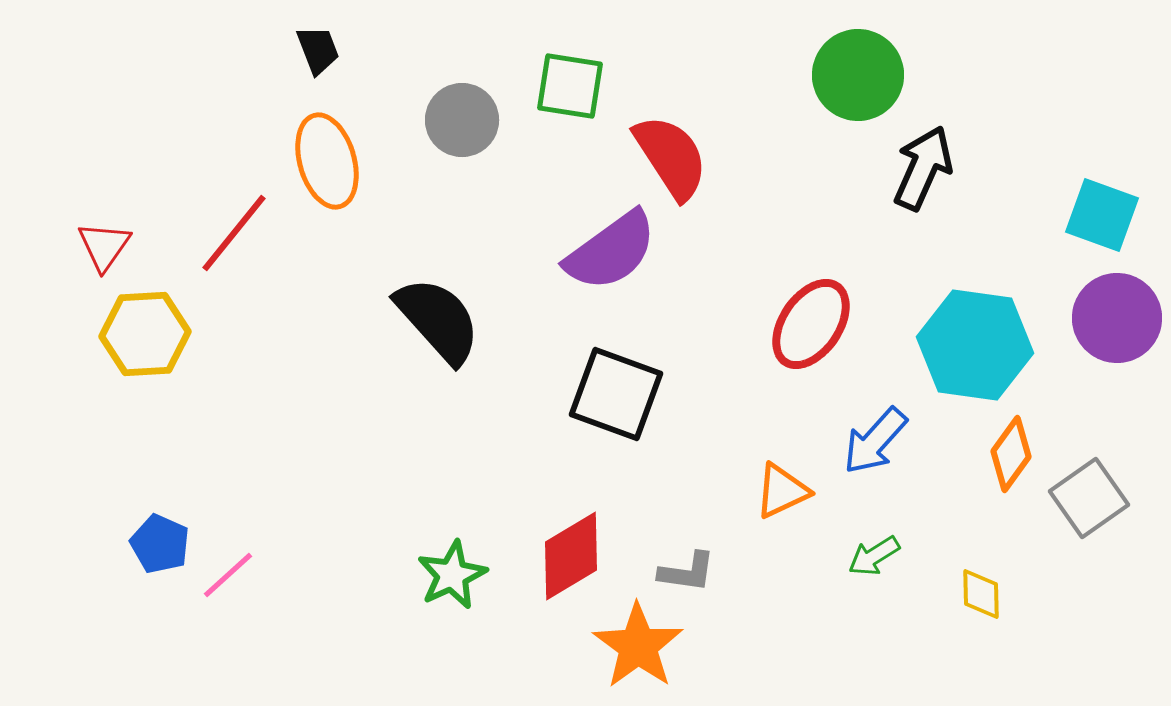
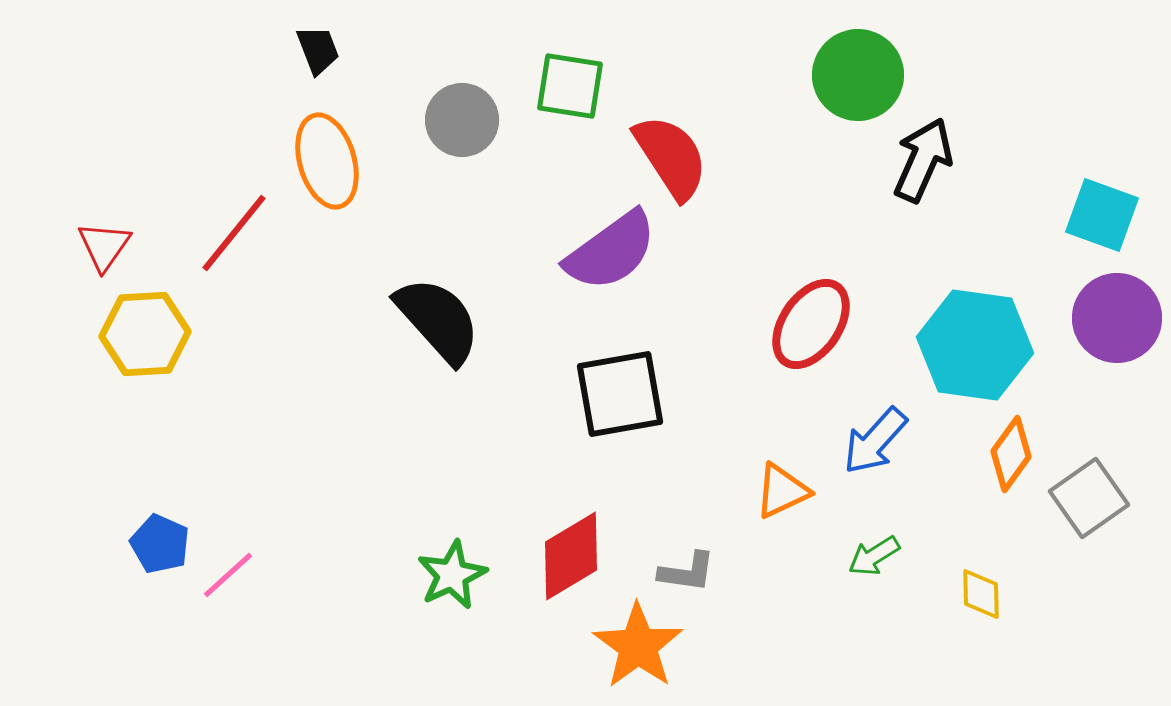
black arrow: moved 8 px up
black square: moved 4 px right; rotated 30 degrees counterclockwise
